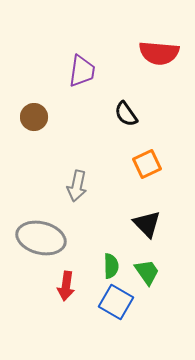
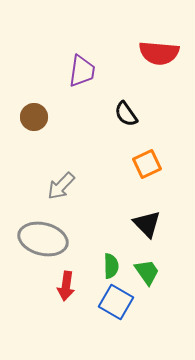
gray arrow: moved 16 px left; rotated 32 degrees clockwise
gray ellipse: moved 2 px right, 1 px down
